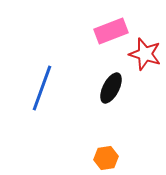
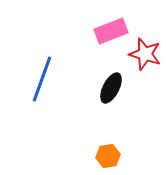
blue line: moved 9 px up
orange hexagon: moved 2 px right, 2 px up
